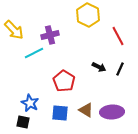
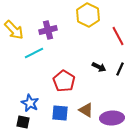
purple cross: moved 2 px left, 5 px up
purple ellipse: moved 6 px down
